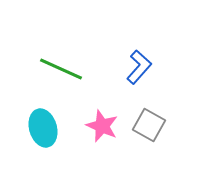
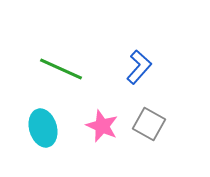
gray square: moved 1 px up
